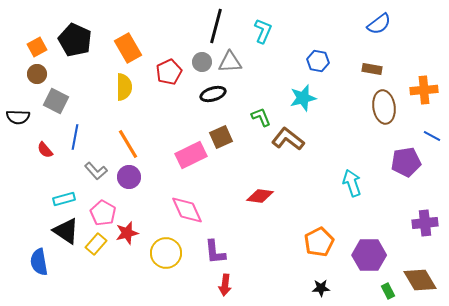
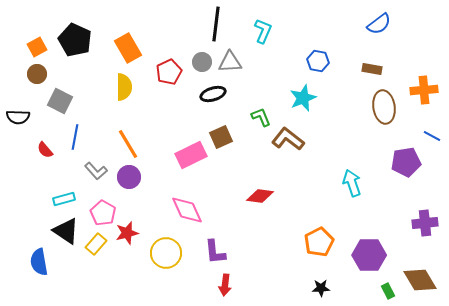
black line at (216, 26): moved 2 px up; rotated 8 degrees counterclockwise
cyan star at (303, 98): rotated 8 degrees counterclockwise
gray square at (56, 101): moved 4 px right
